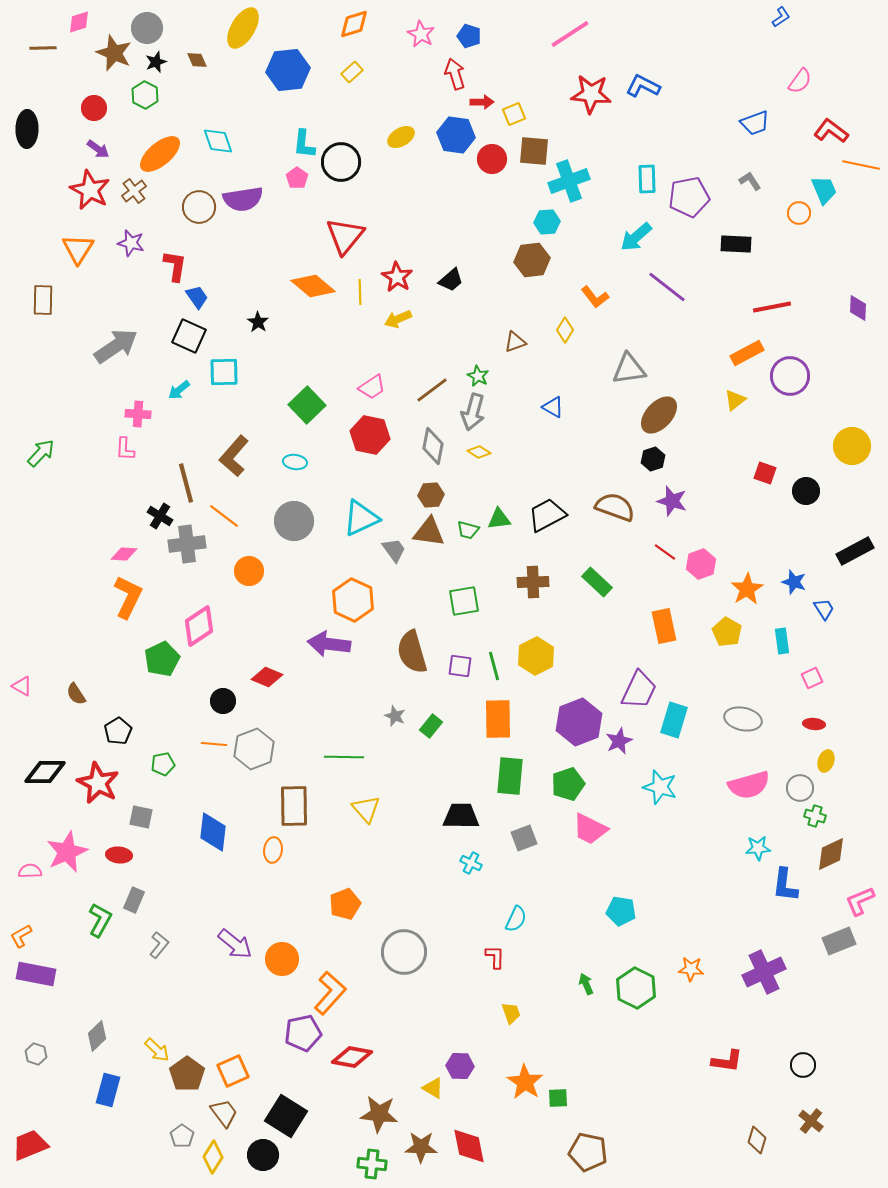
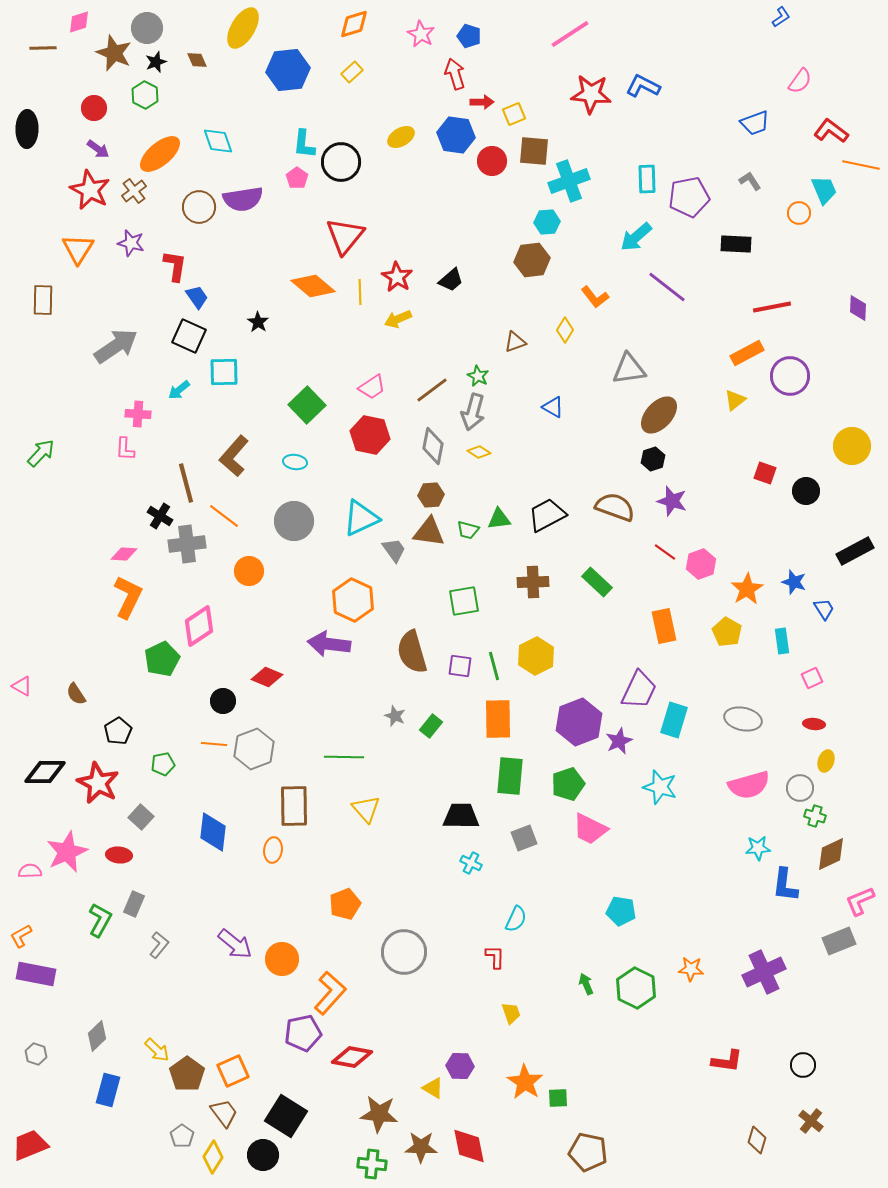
red circle at (492, 159): moved 2 px down
gray square at (141, 817): rotated 30 degrees clockwise
gray rectangle at (134, 900): moved 4 px down
